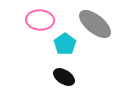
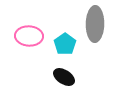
pink ellipse: moved 11 px left, 16 px down
gray ellipse: rotated 52 degrees clockwise
